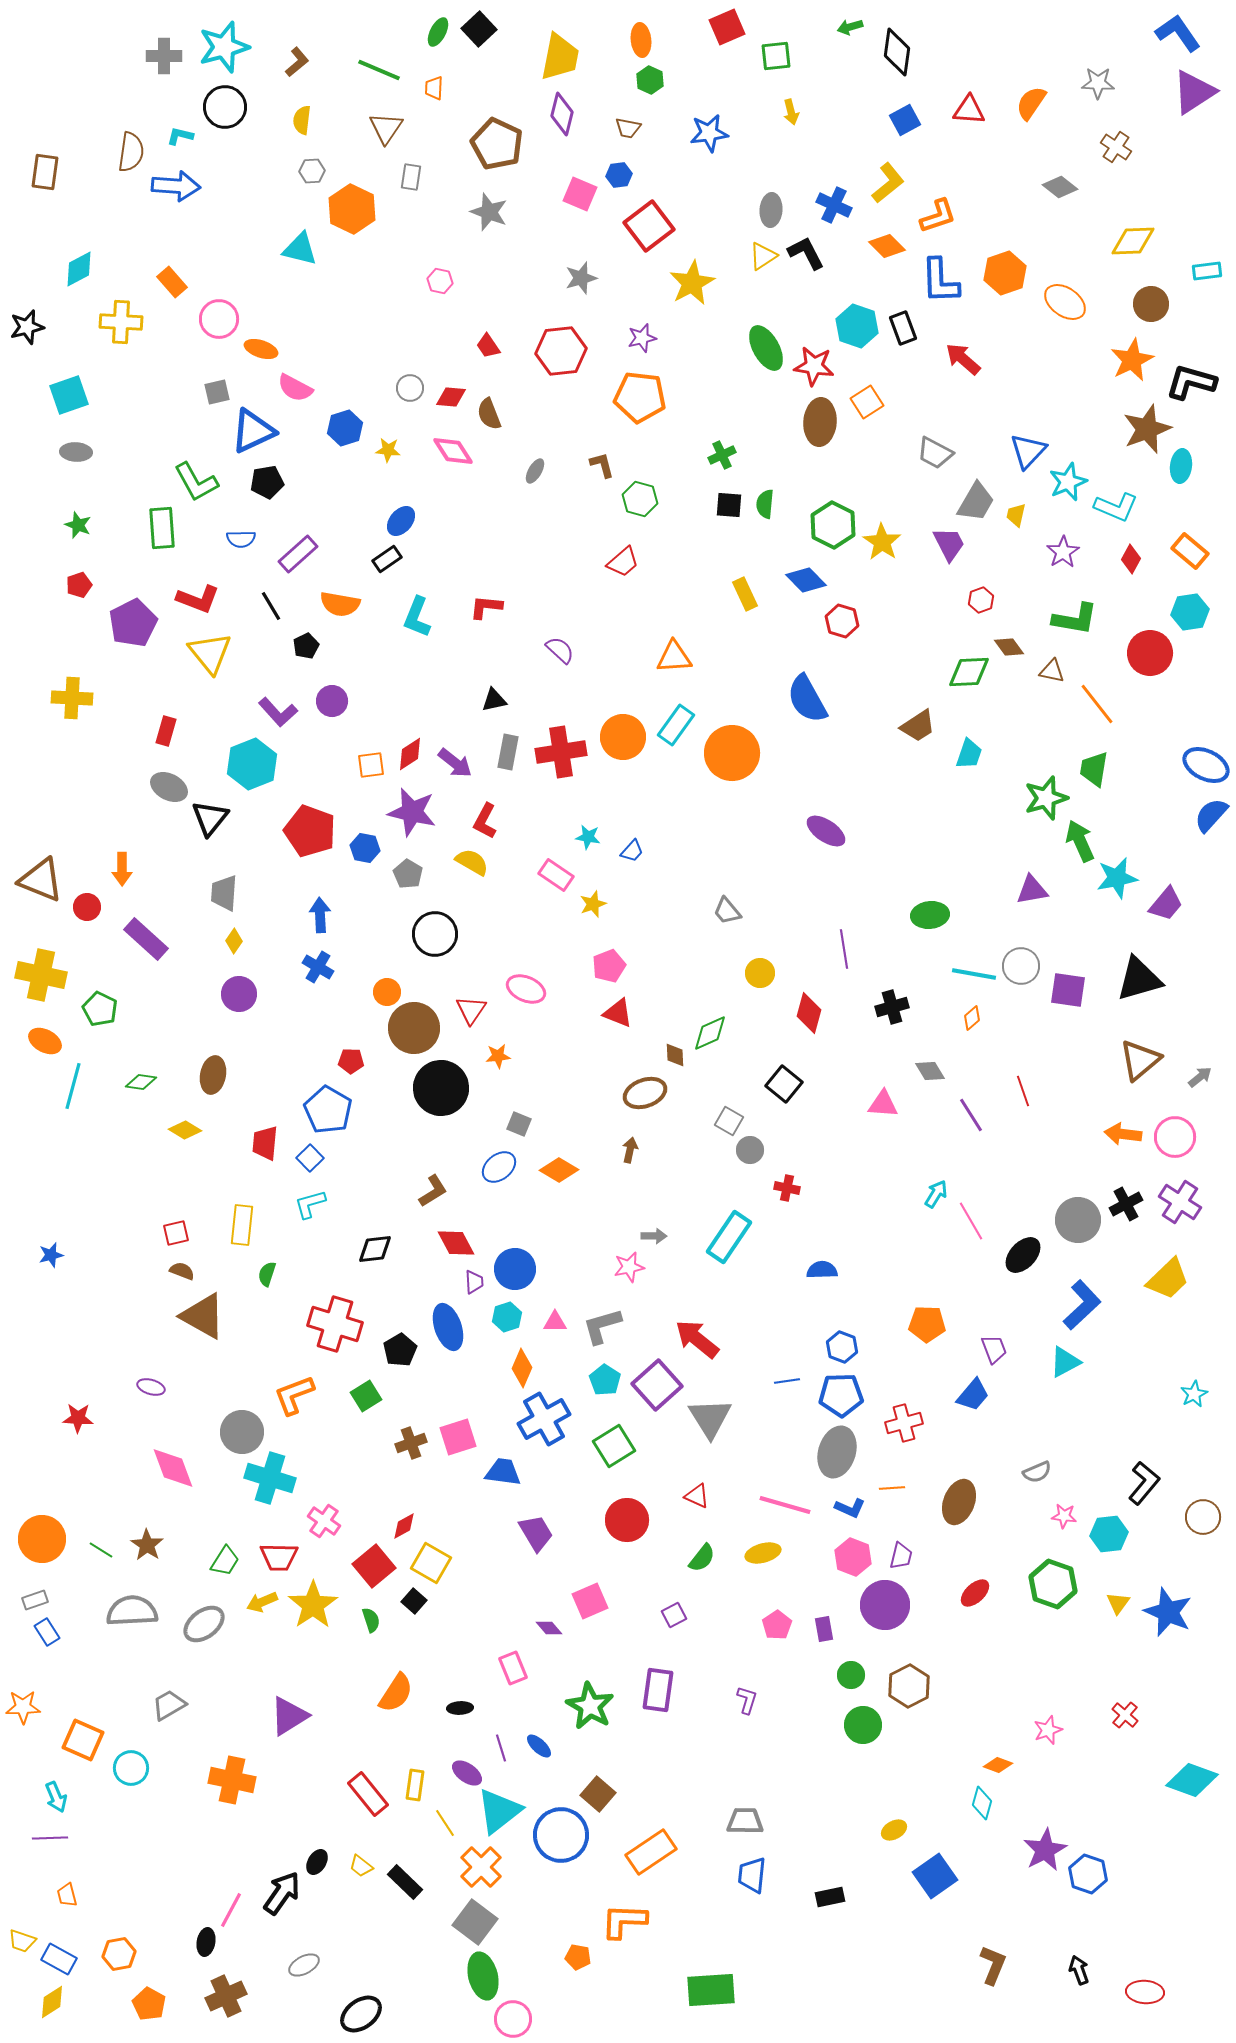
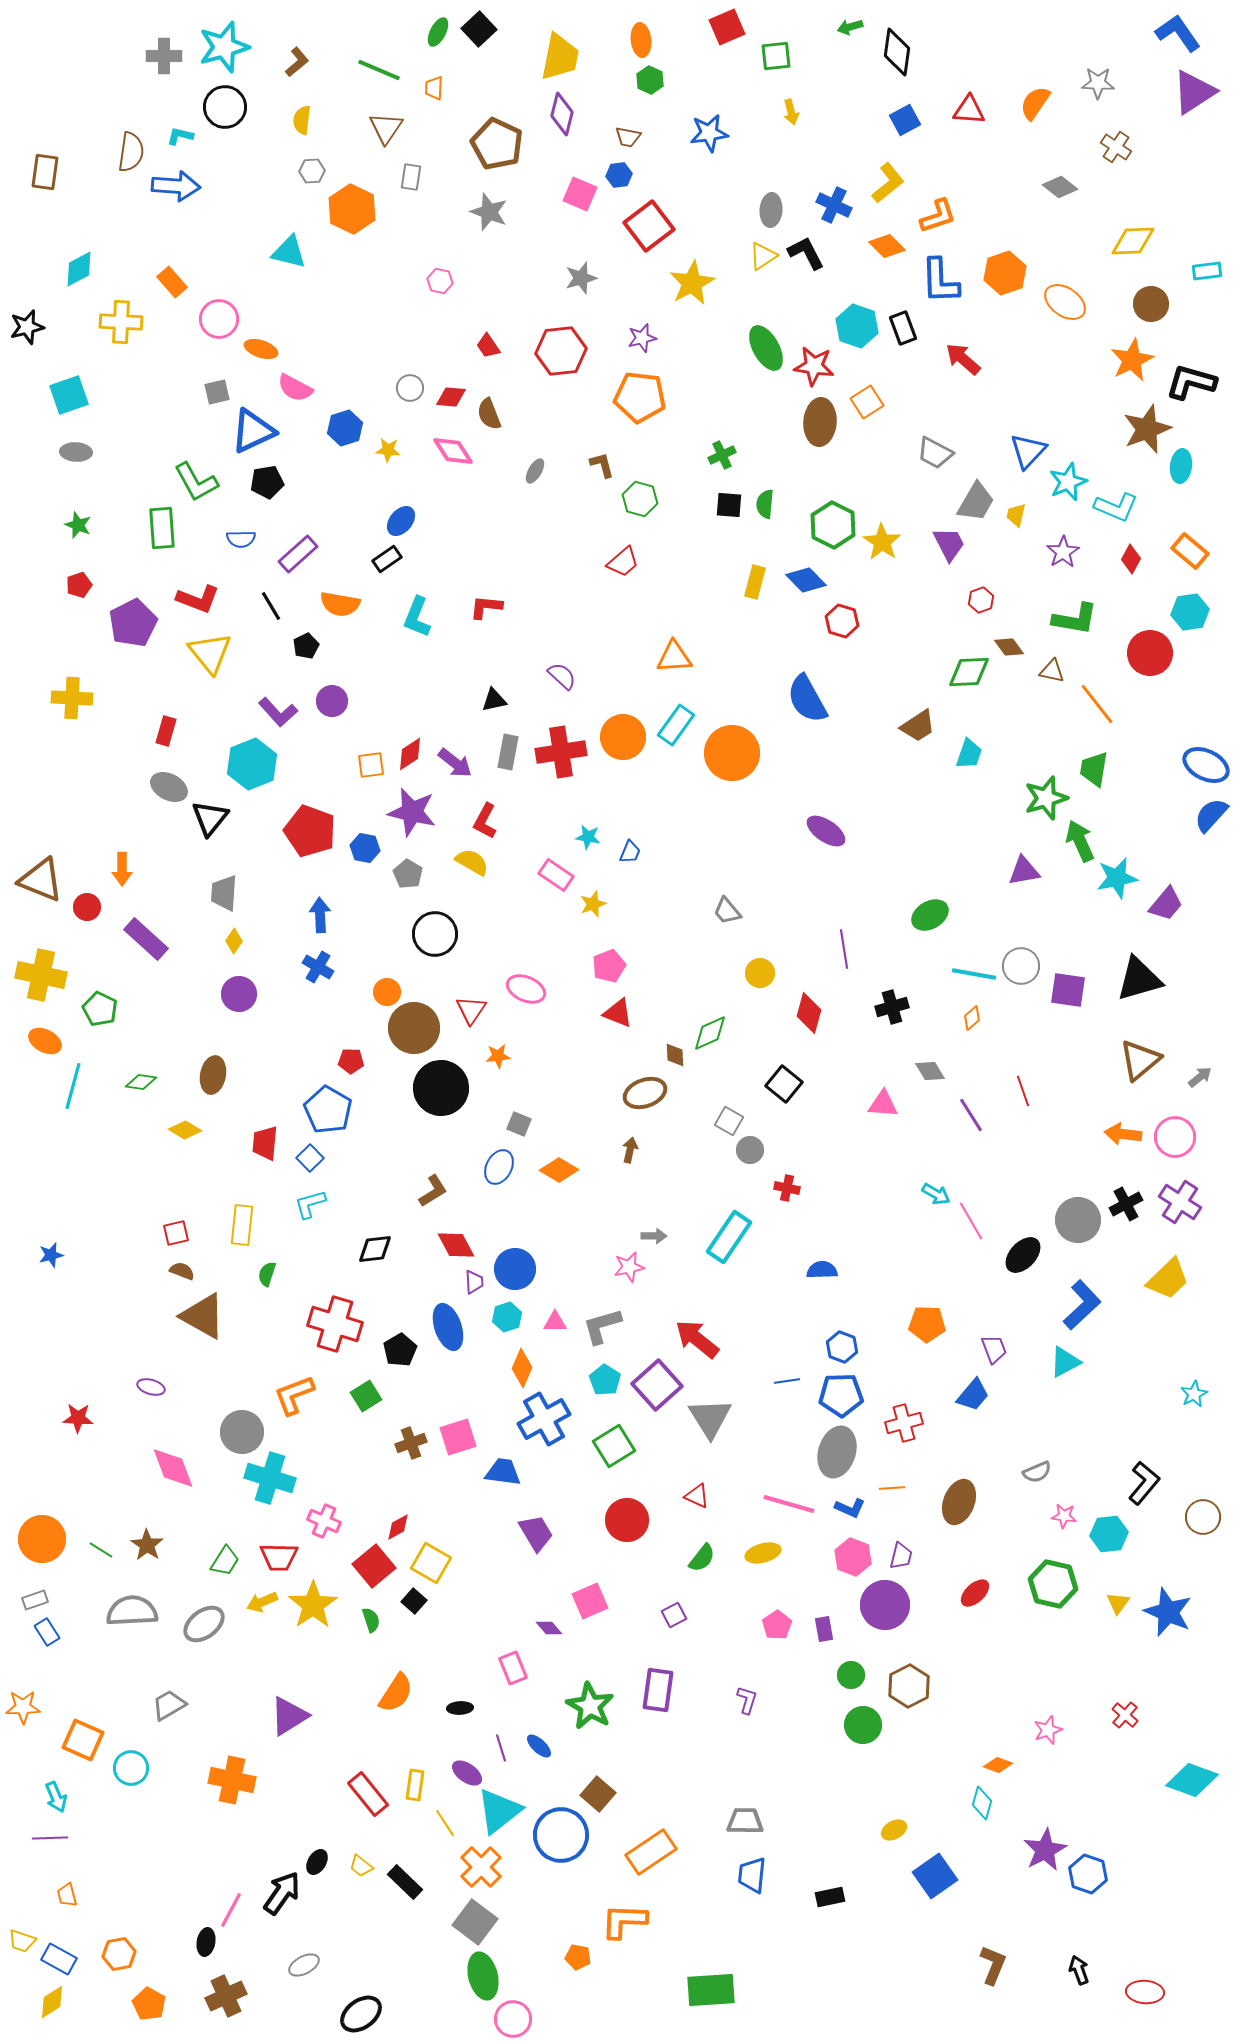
orange semicircle at (1031, 103): moved 4 px right
brown trapezoid at (628, 128): moved 9 px down
cyan triangle at (300, 249): moved 11 px left, 3 px down
yellow rectangle at (745, 594): moved 10 px right, 12 px up; rotated 40 degrees clockwise
purple semicircle at (560, 650): moved 2 px right, 26 px down
blue trapezoid at (632, 851): moved 2 px left, 1 px down; rotated 20 degrees counterclockwise
purple triangle at (1032, 890): moved 8 px left, 19 px up
green ellipse at (930, 915): rotated 24 degrees counterclockwise
blue ellipse at (499, 1167): rotated 24 degrees counterclockwise
cyan arrow at (936, 1194): rotated 88 degrees clockwise
red diamond at (456, 1243): moved 2 px down
pink line at (785, 1505): moved 4 px right, 1 px up
pink cross at (324, 1521): rotated 12 degrees counterclockwise
red diamond at (404, 1526): moved 6 px left, 1 px down
green hexagon at (1053, 1584): rotated 6 degrees counterclockwise
